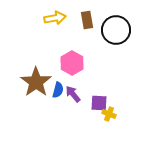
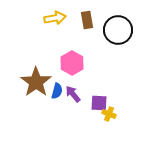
black circle: moved 2 px right
blue semicircle: moved 1 px left, 1 px down
